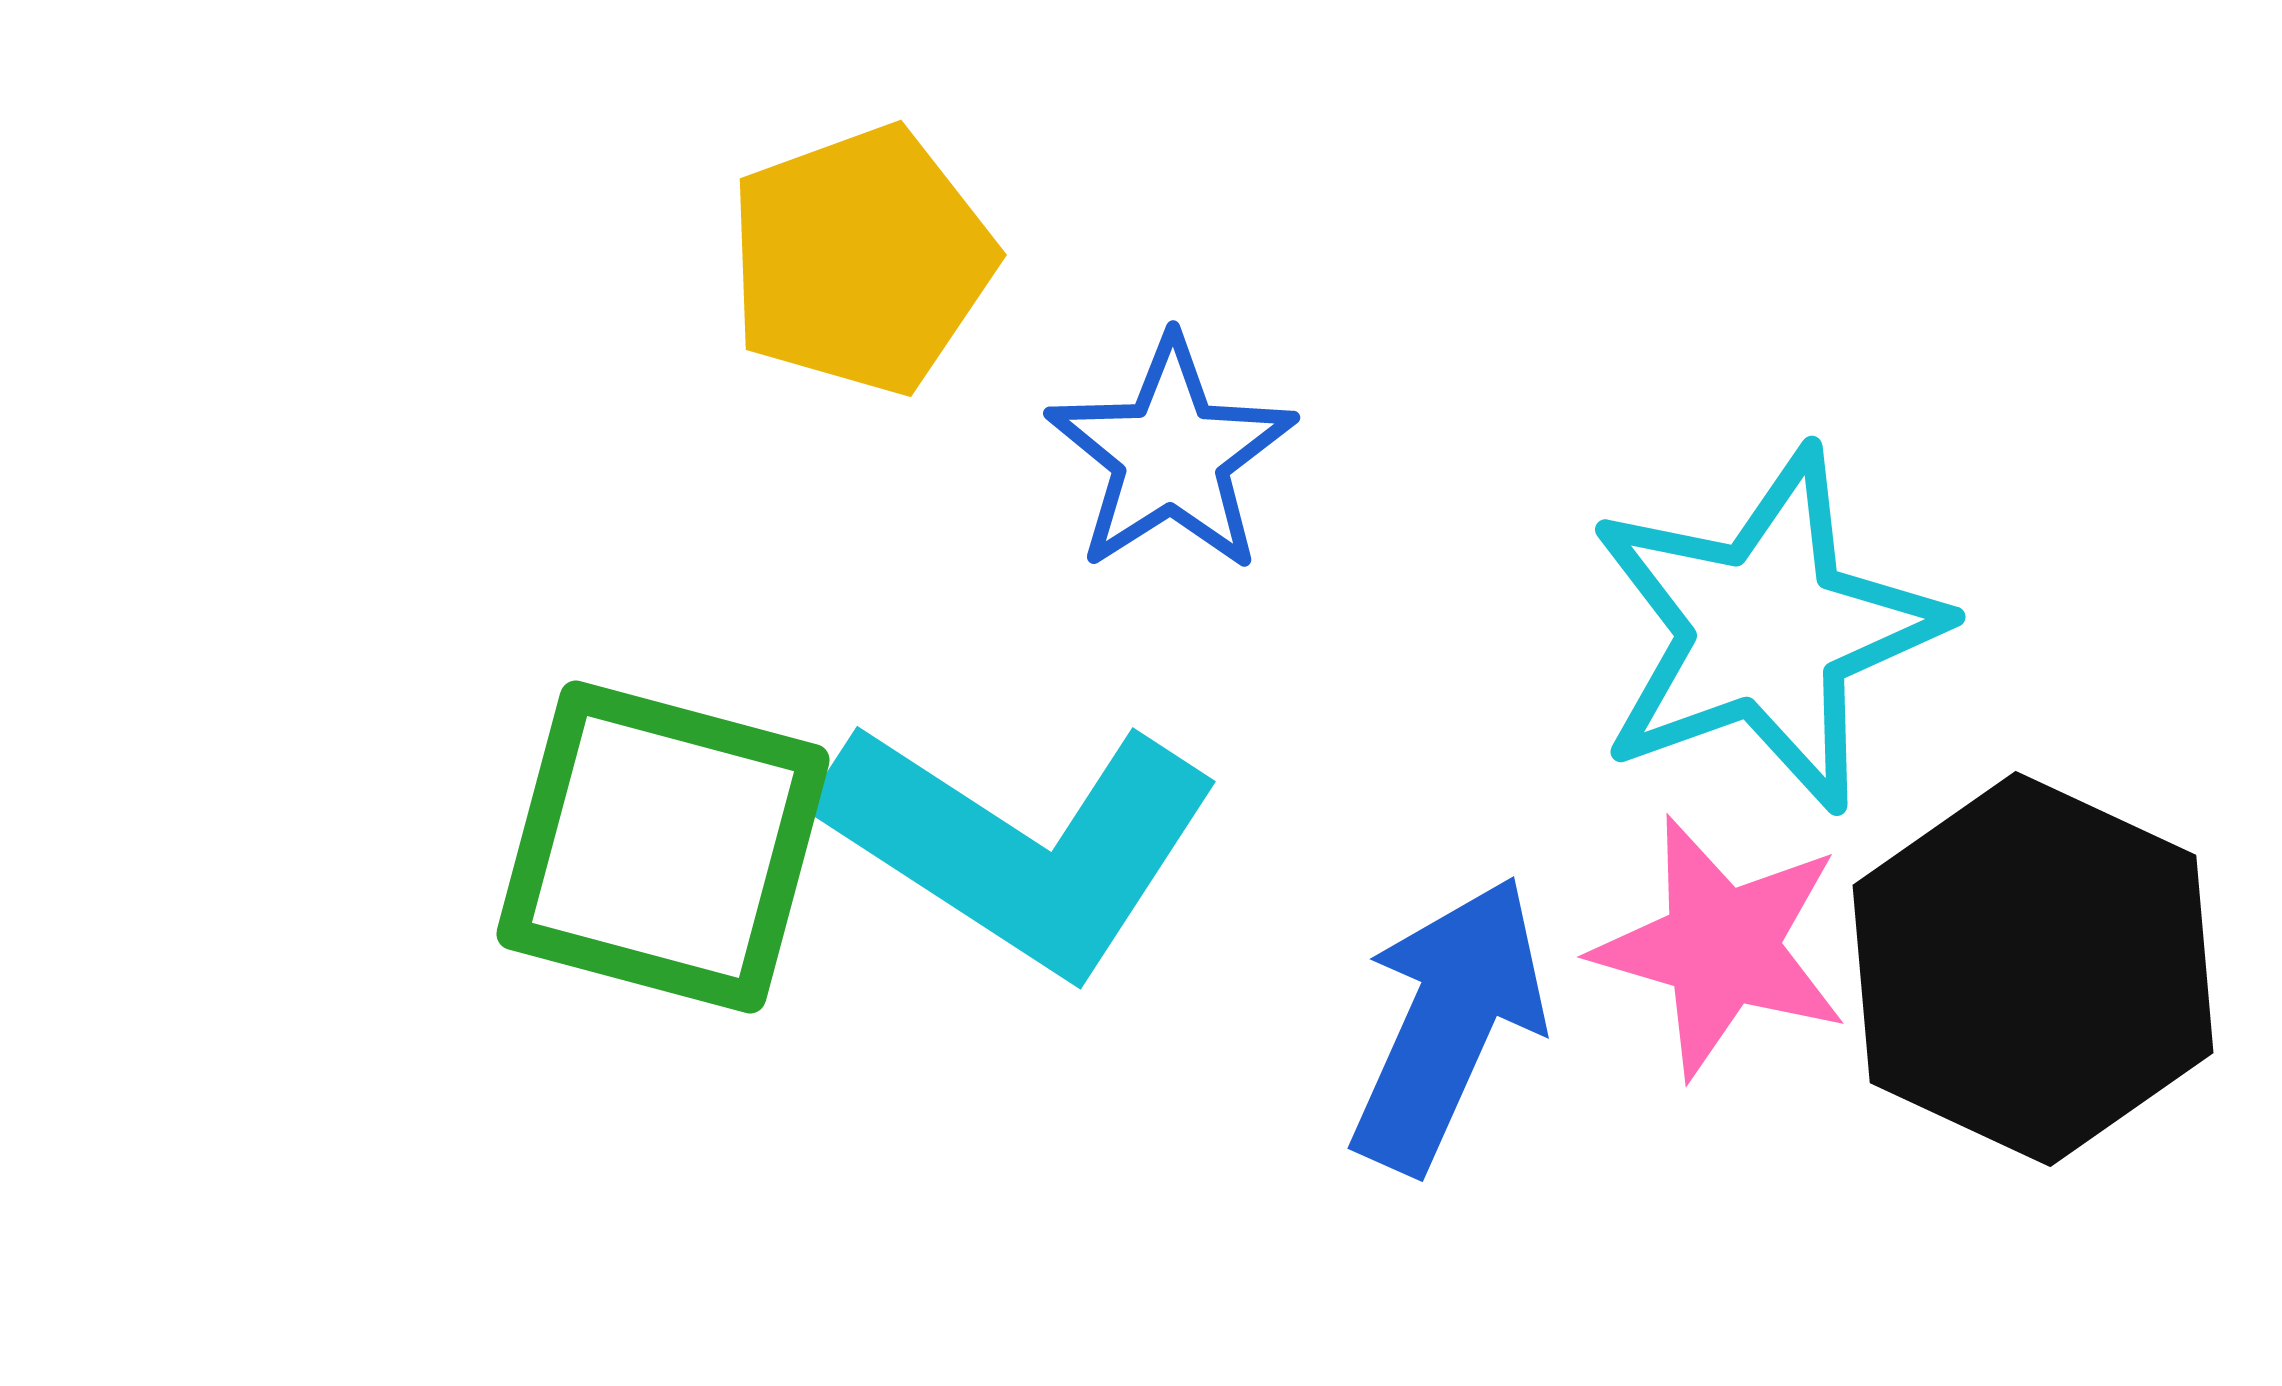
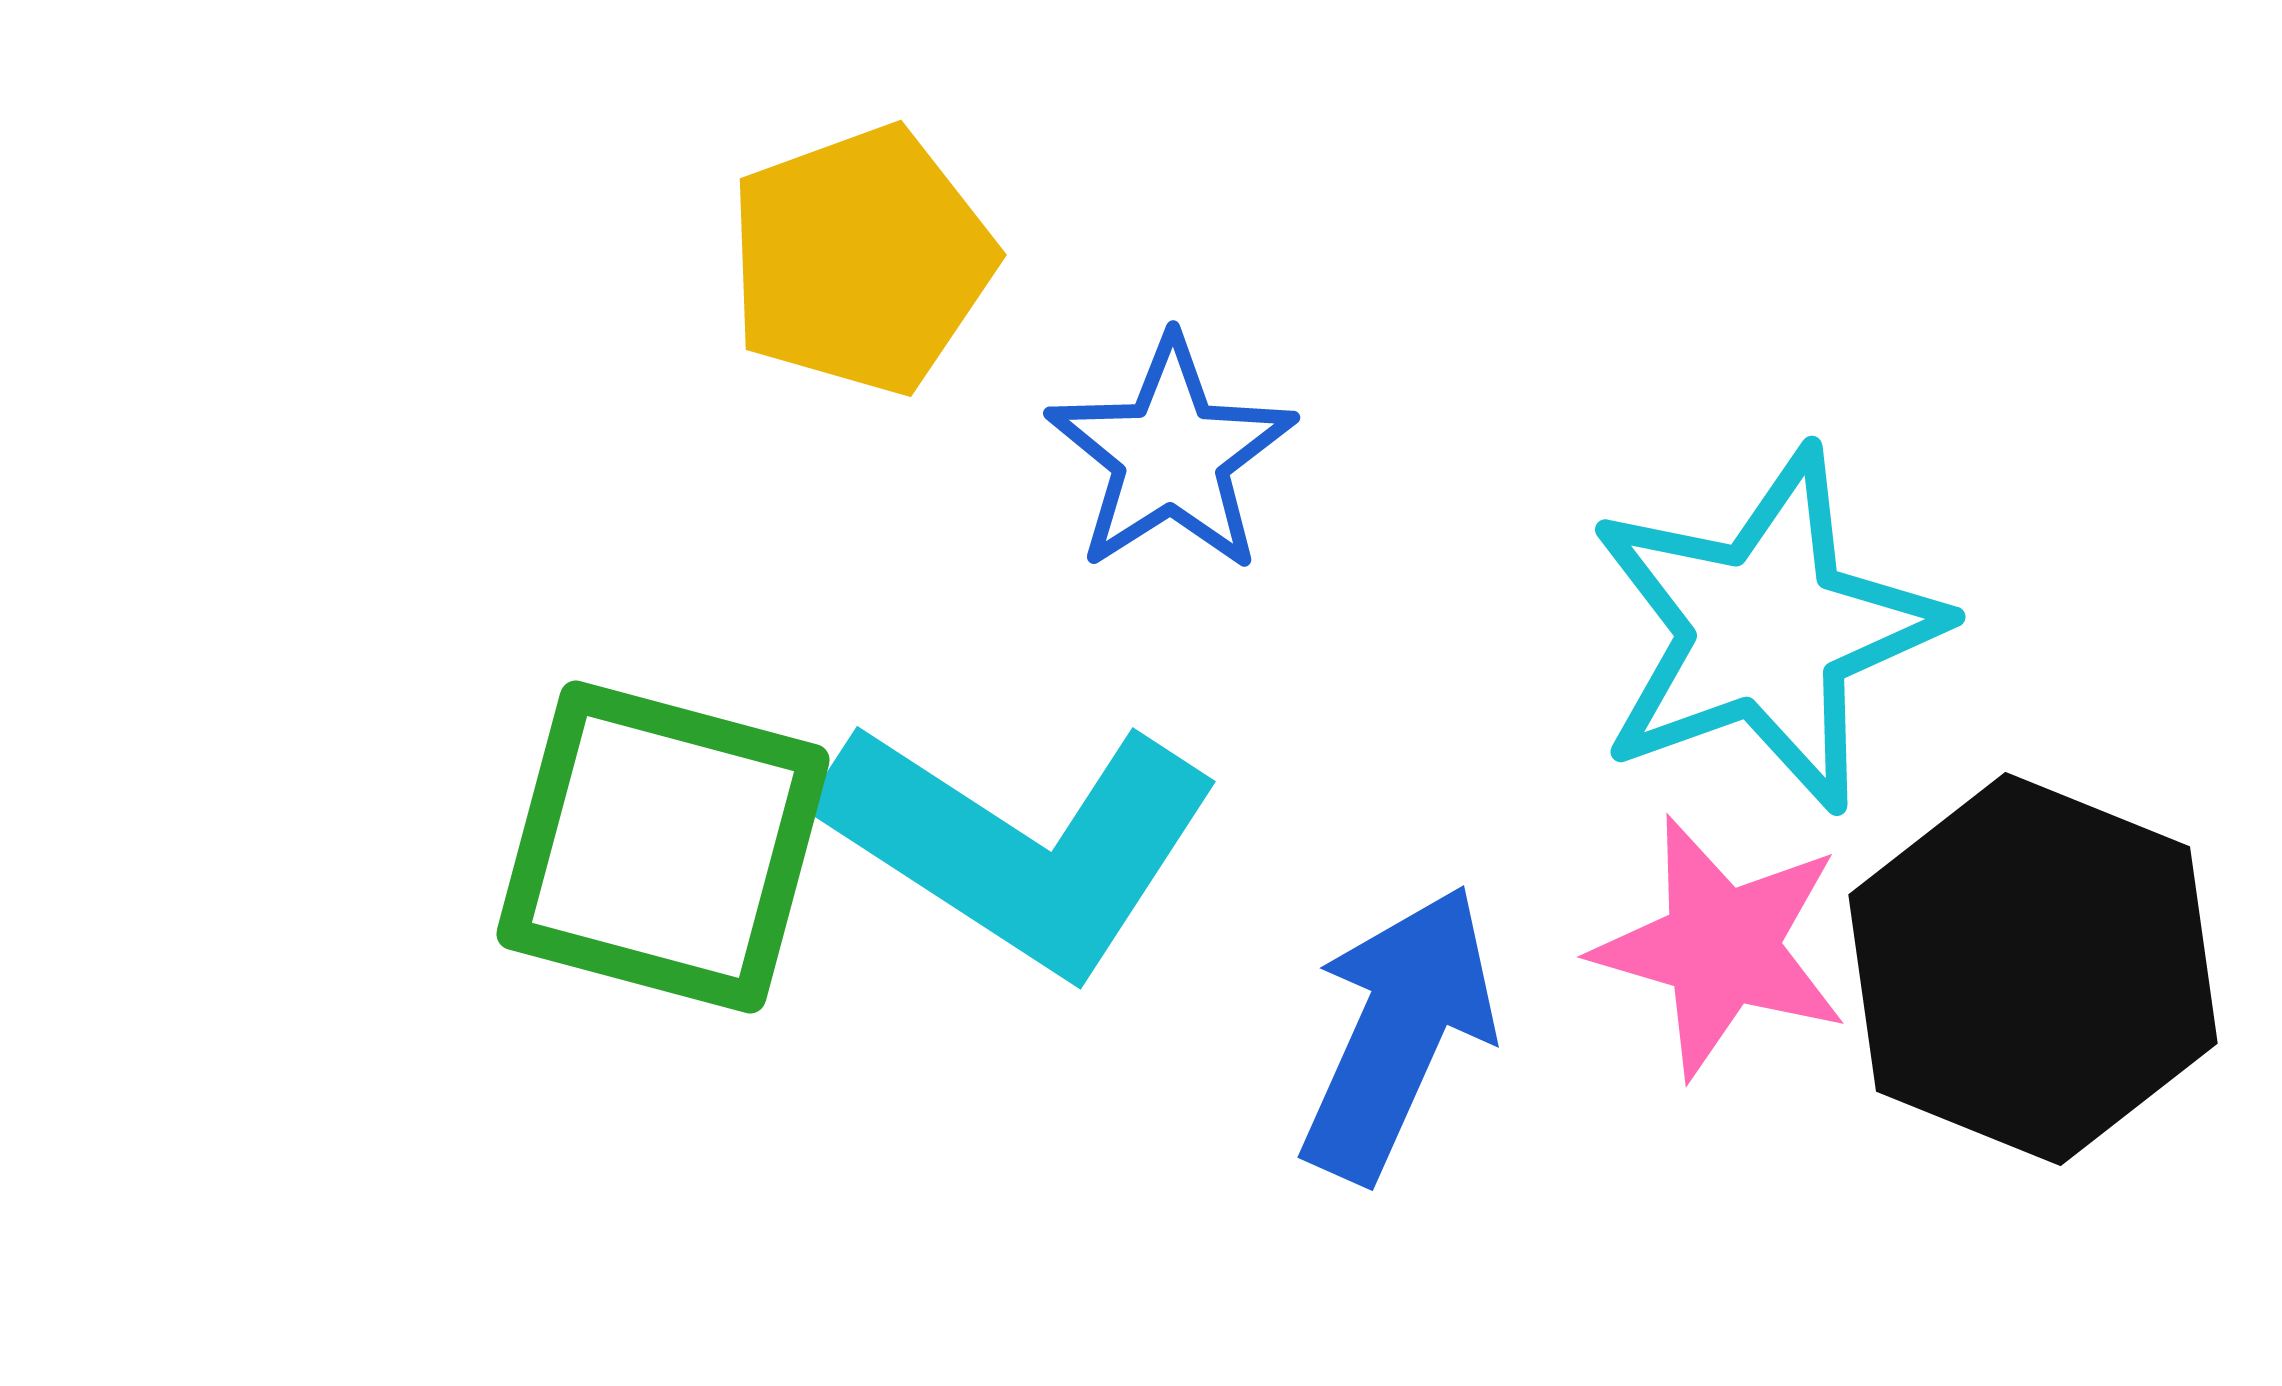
black hexagon: rotated 3 degrees counterclockwise
blue arrow: moved 50 px left, 9 px down
